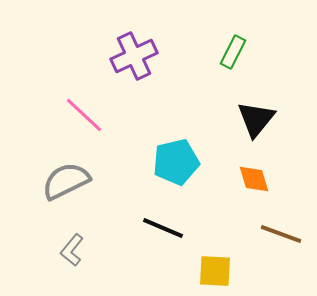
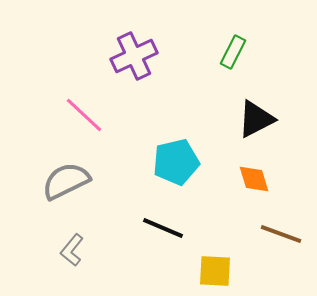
black triangle: rotated 24 degrees clockwise
